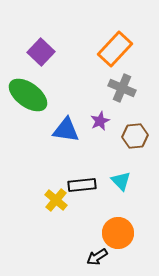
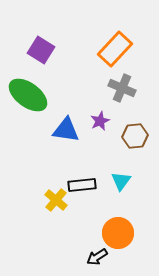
purple square: moved 2 px up; rotated 12 degrees counterclockwise
cyan triangle: rotated 20 degrees clockwise
